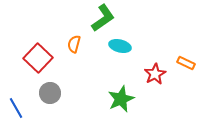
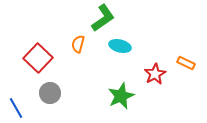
orange semicircle: moved 4 px right
green star: moved 3 px up
